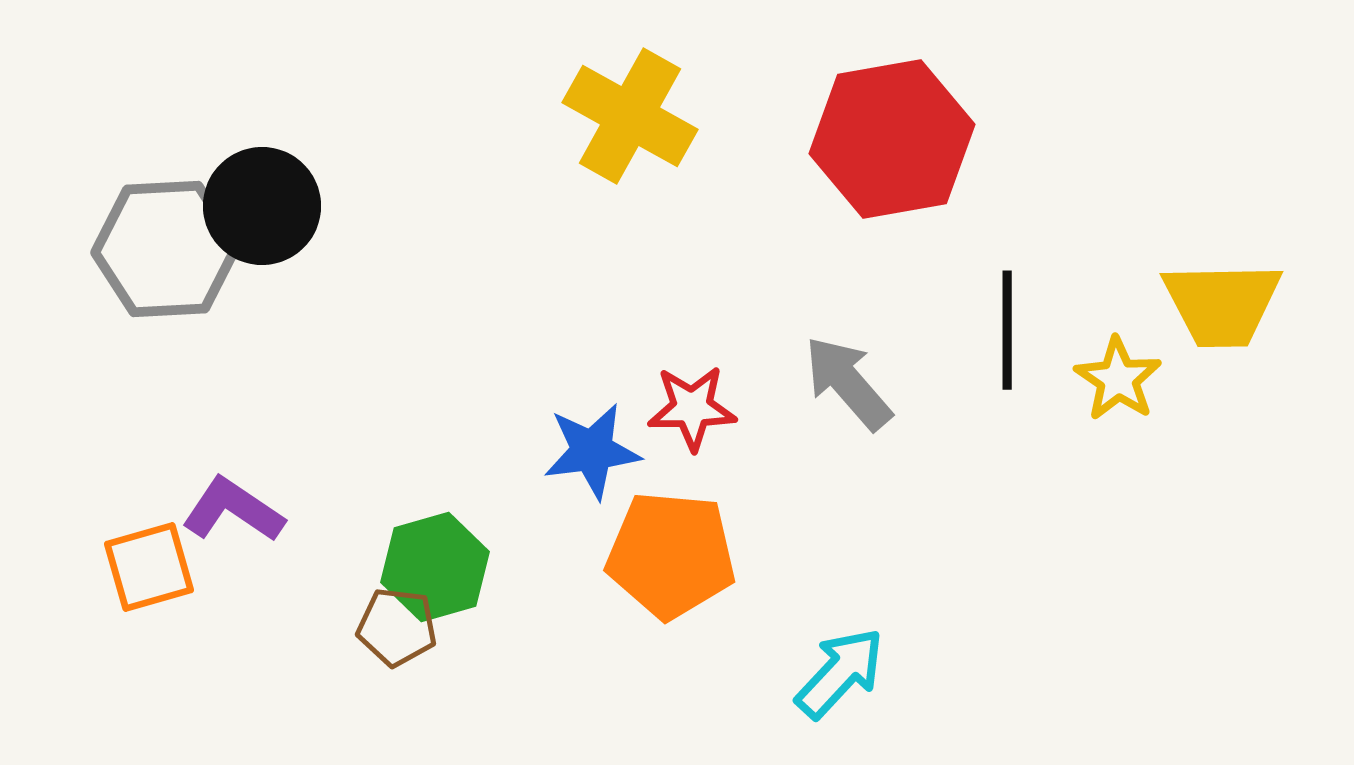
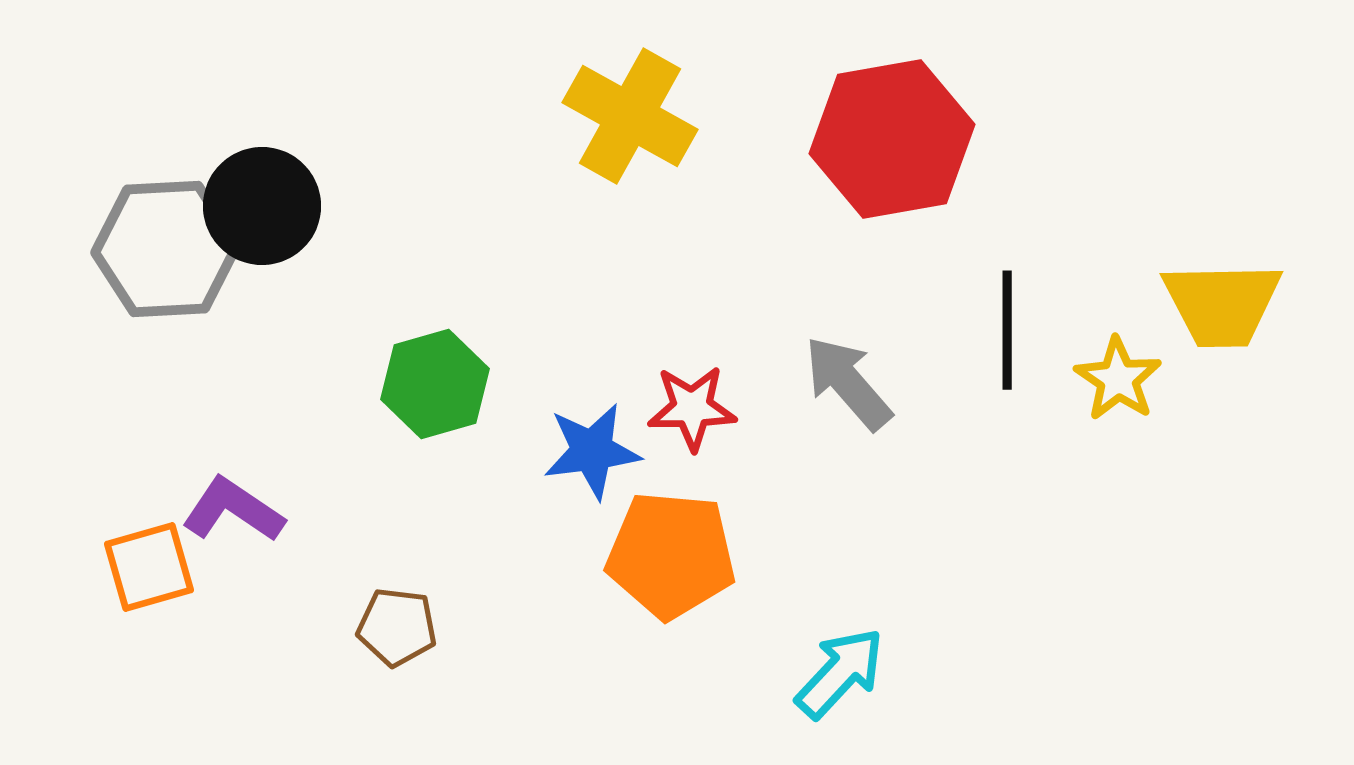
green hexagon: moved 183 px up
